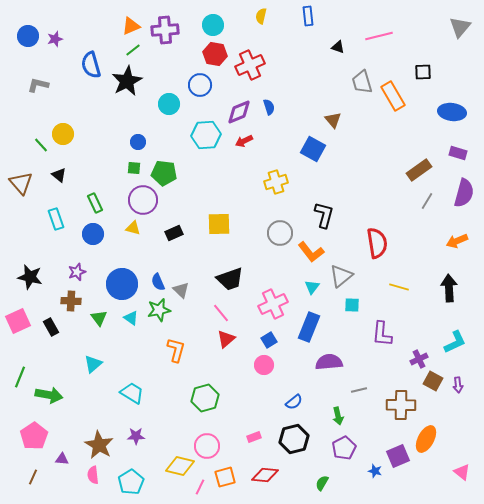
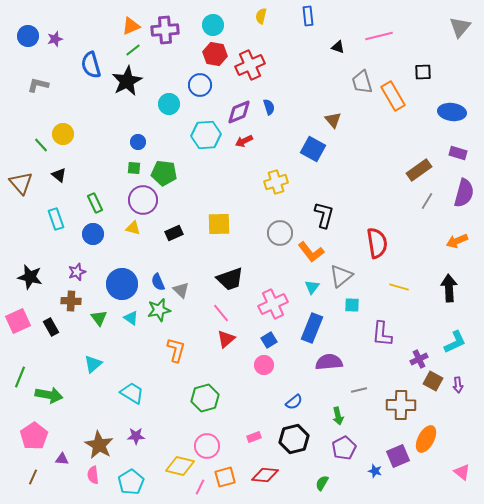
blue rectangle at (309, 327): moved 3 px right, 1 px down
